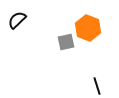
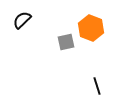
black semicircle: moved 5 px right
orange hexagon: moved 3 px right
